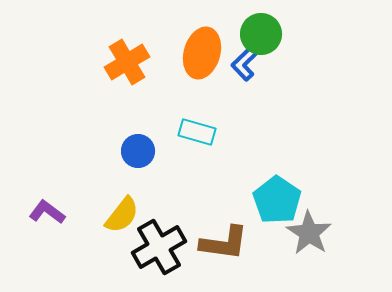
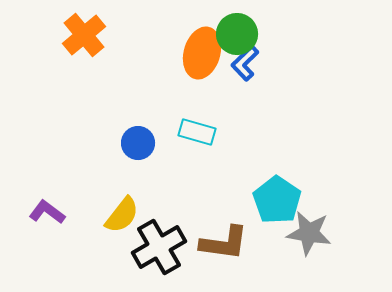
green circle: moved 24 px left
orange cross: moved 43 px left, 27 px up; rotated 9 degrees counterclockwise
blue circle: moved 8 px up
gray star: rotated 24 degrees counterclockwise
